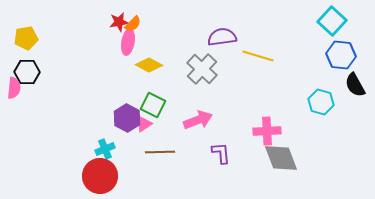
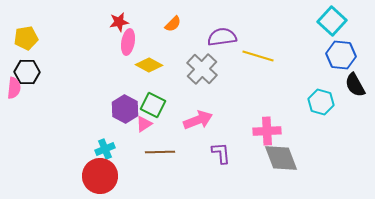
orange semicircle: moved 40 px right
purple hexagon: moved 2 px left, 9 px up
